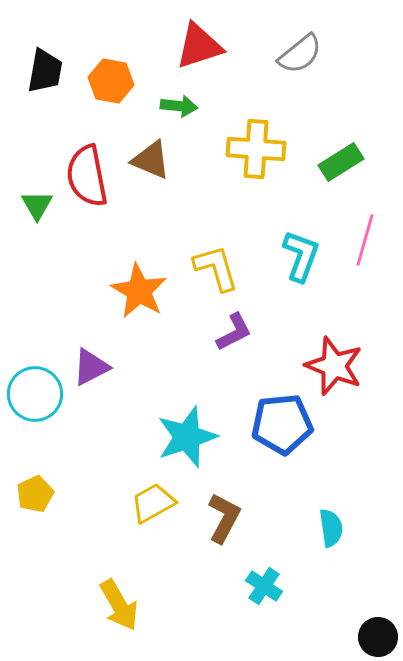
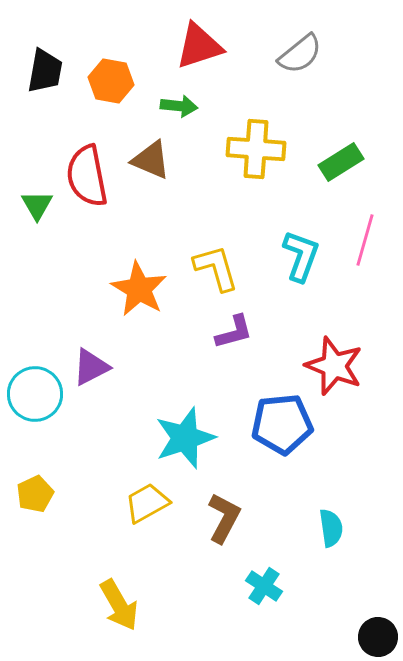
orange star: moved 2 px up
purple L-shape: rotated 12 degrees clockwise
cyan star: moved 2 px left, 1 px down
yellow trapezoid: moved 6 px left
